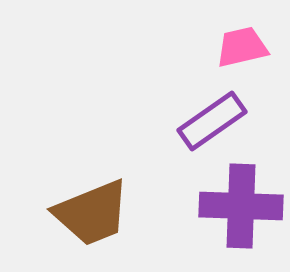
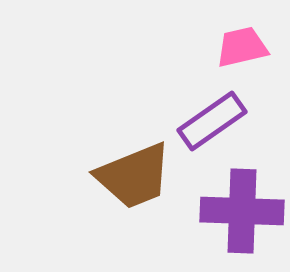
purple cross: moved 1 px right, 5 px down
brown trapezoid: moved 42 px right, 37 px up
